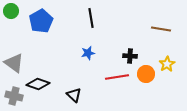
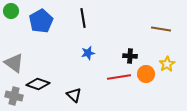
black line: moved 8 px left
red line: moved 2 px right
